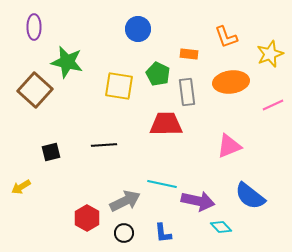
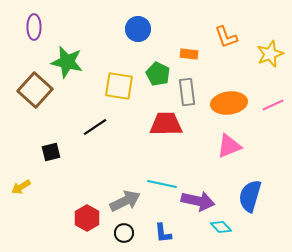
orange ellipse: moved 2 px left, 21 px down
black line: moved 9 px left, 18 px up; rotated 30 degrees counterclockwise
blue semicircle: rotated 68 degrees clockwise
